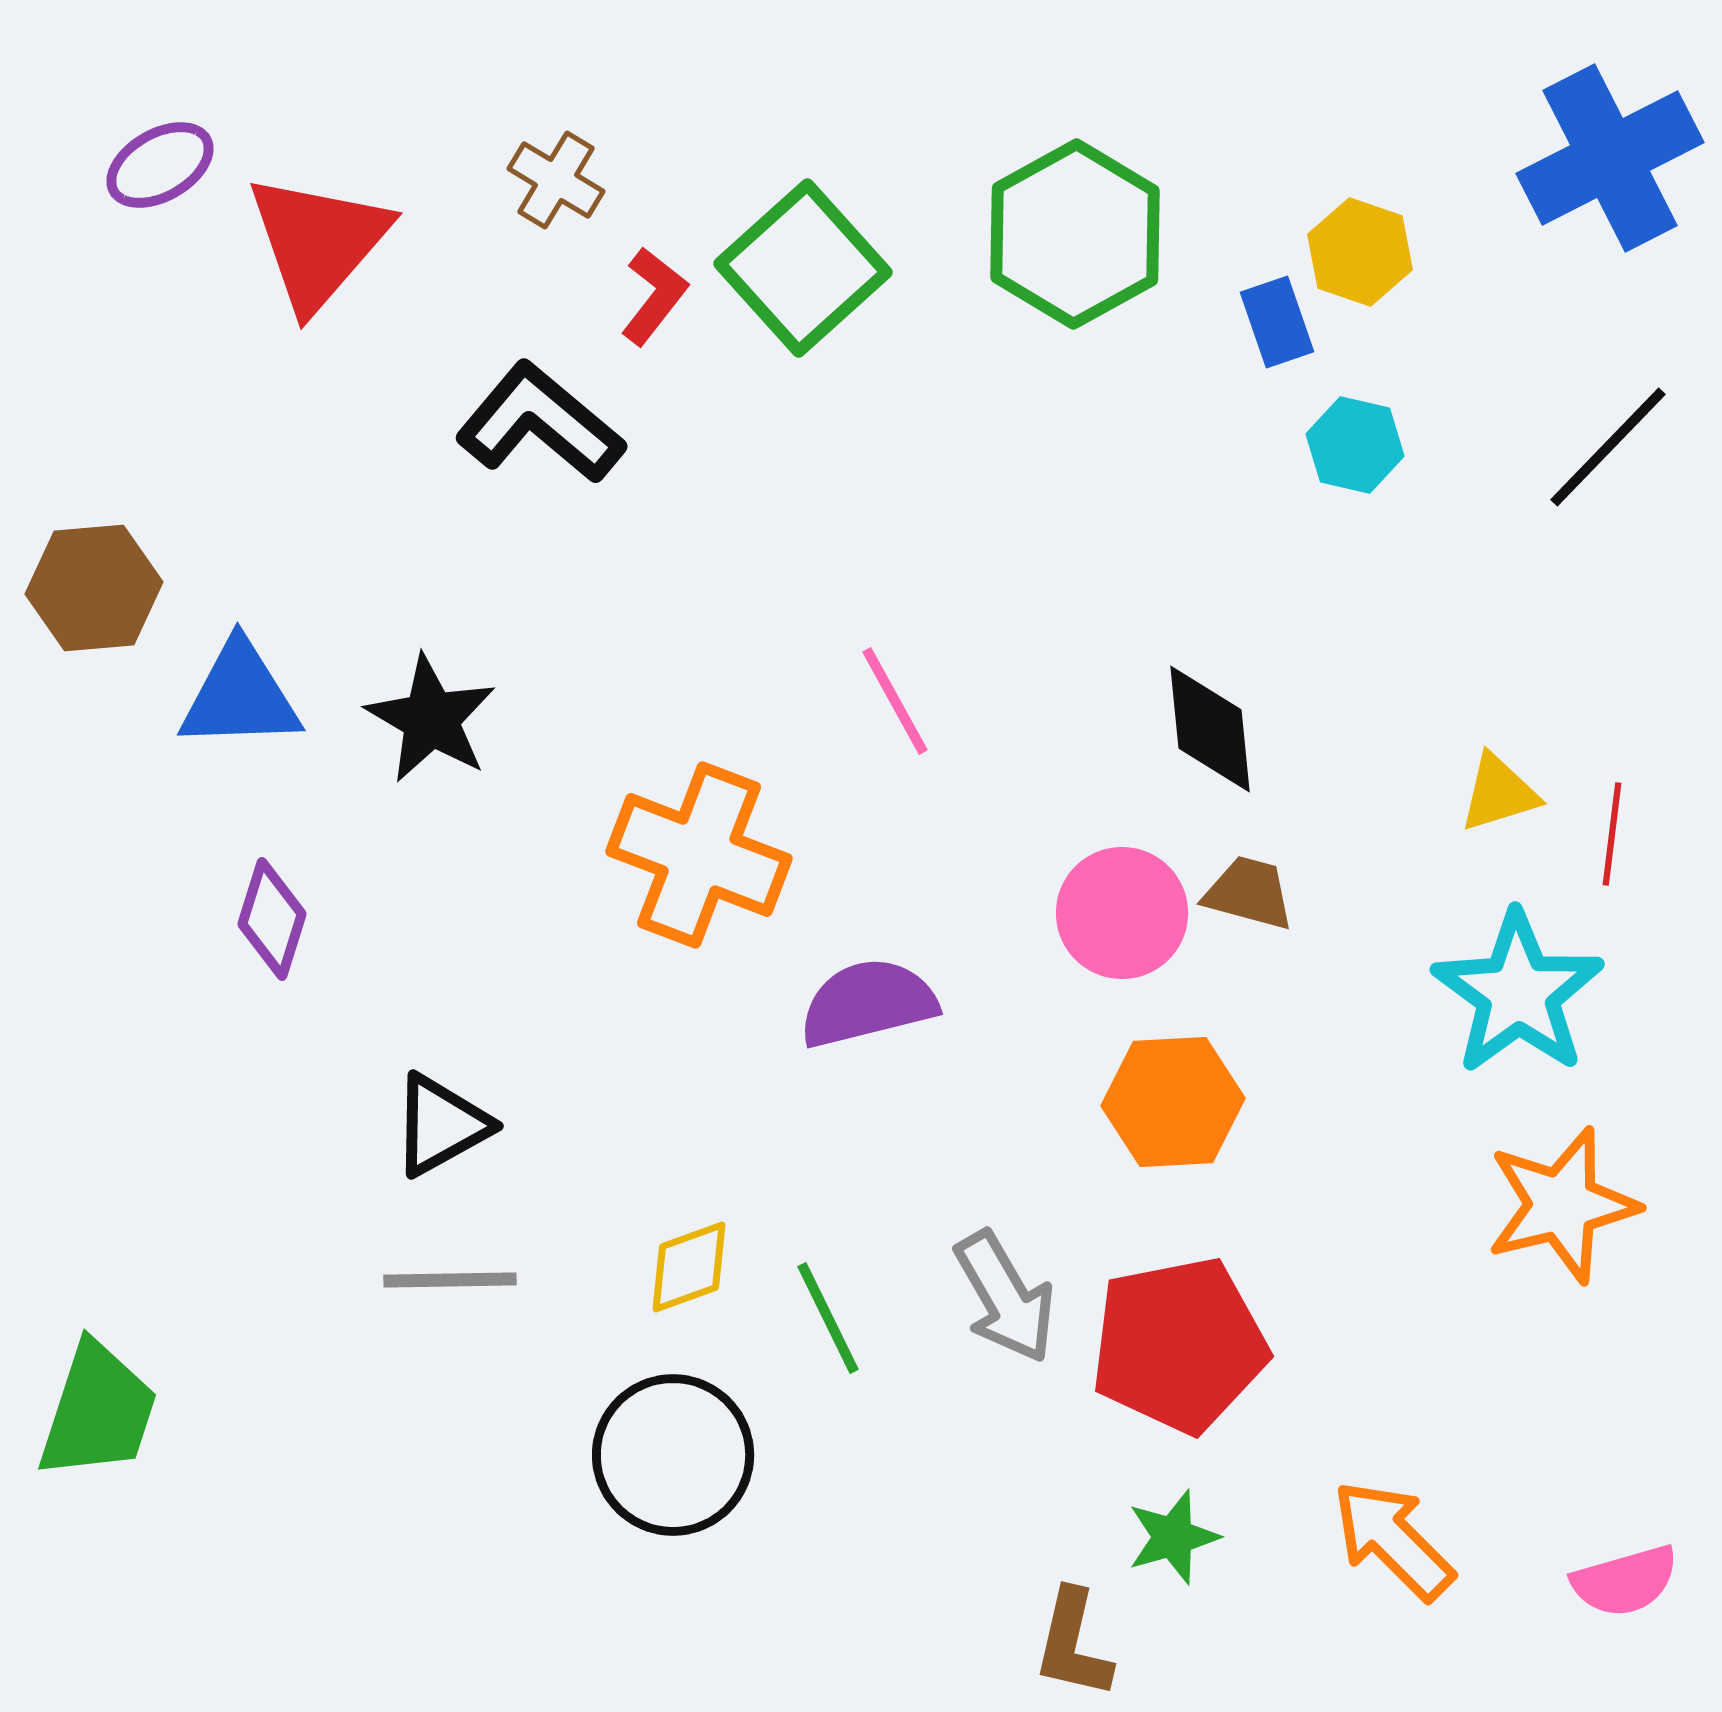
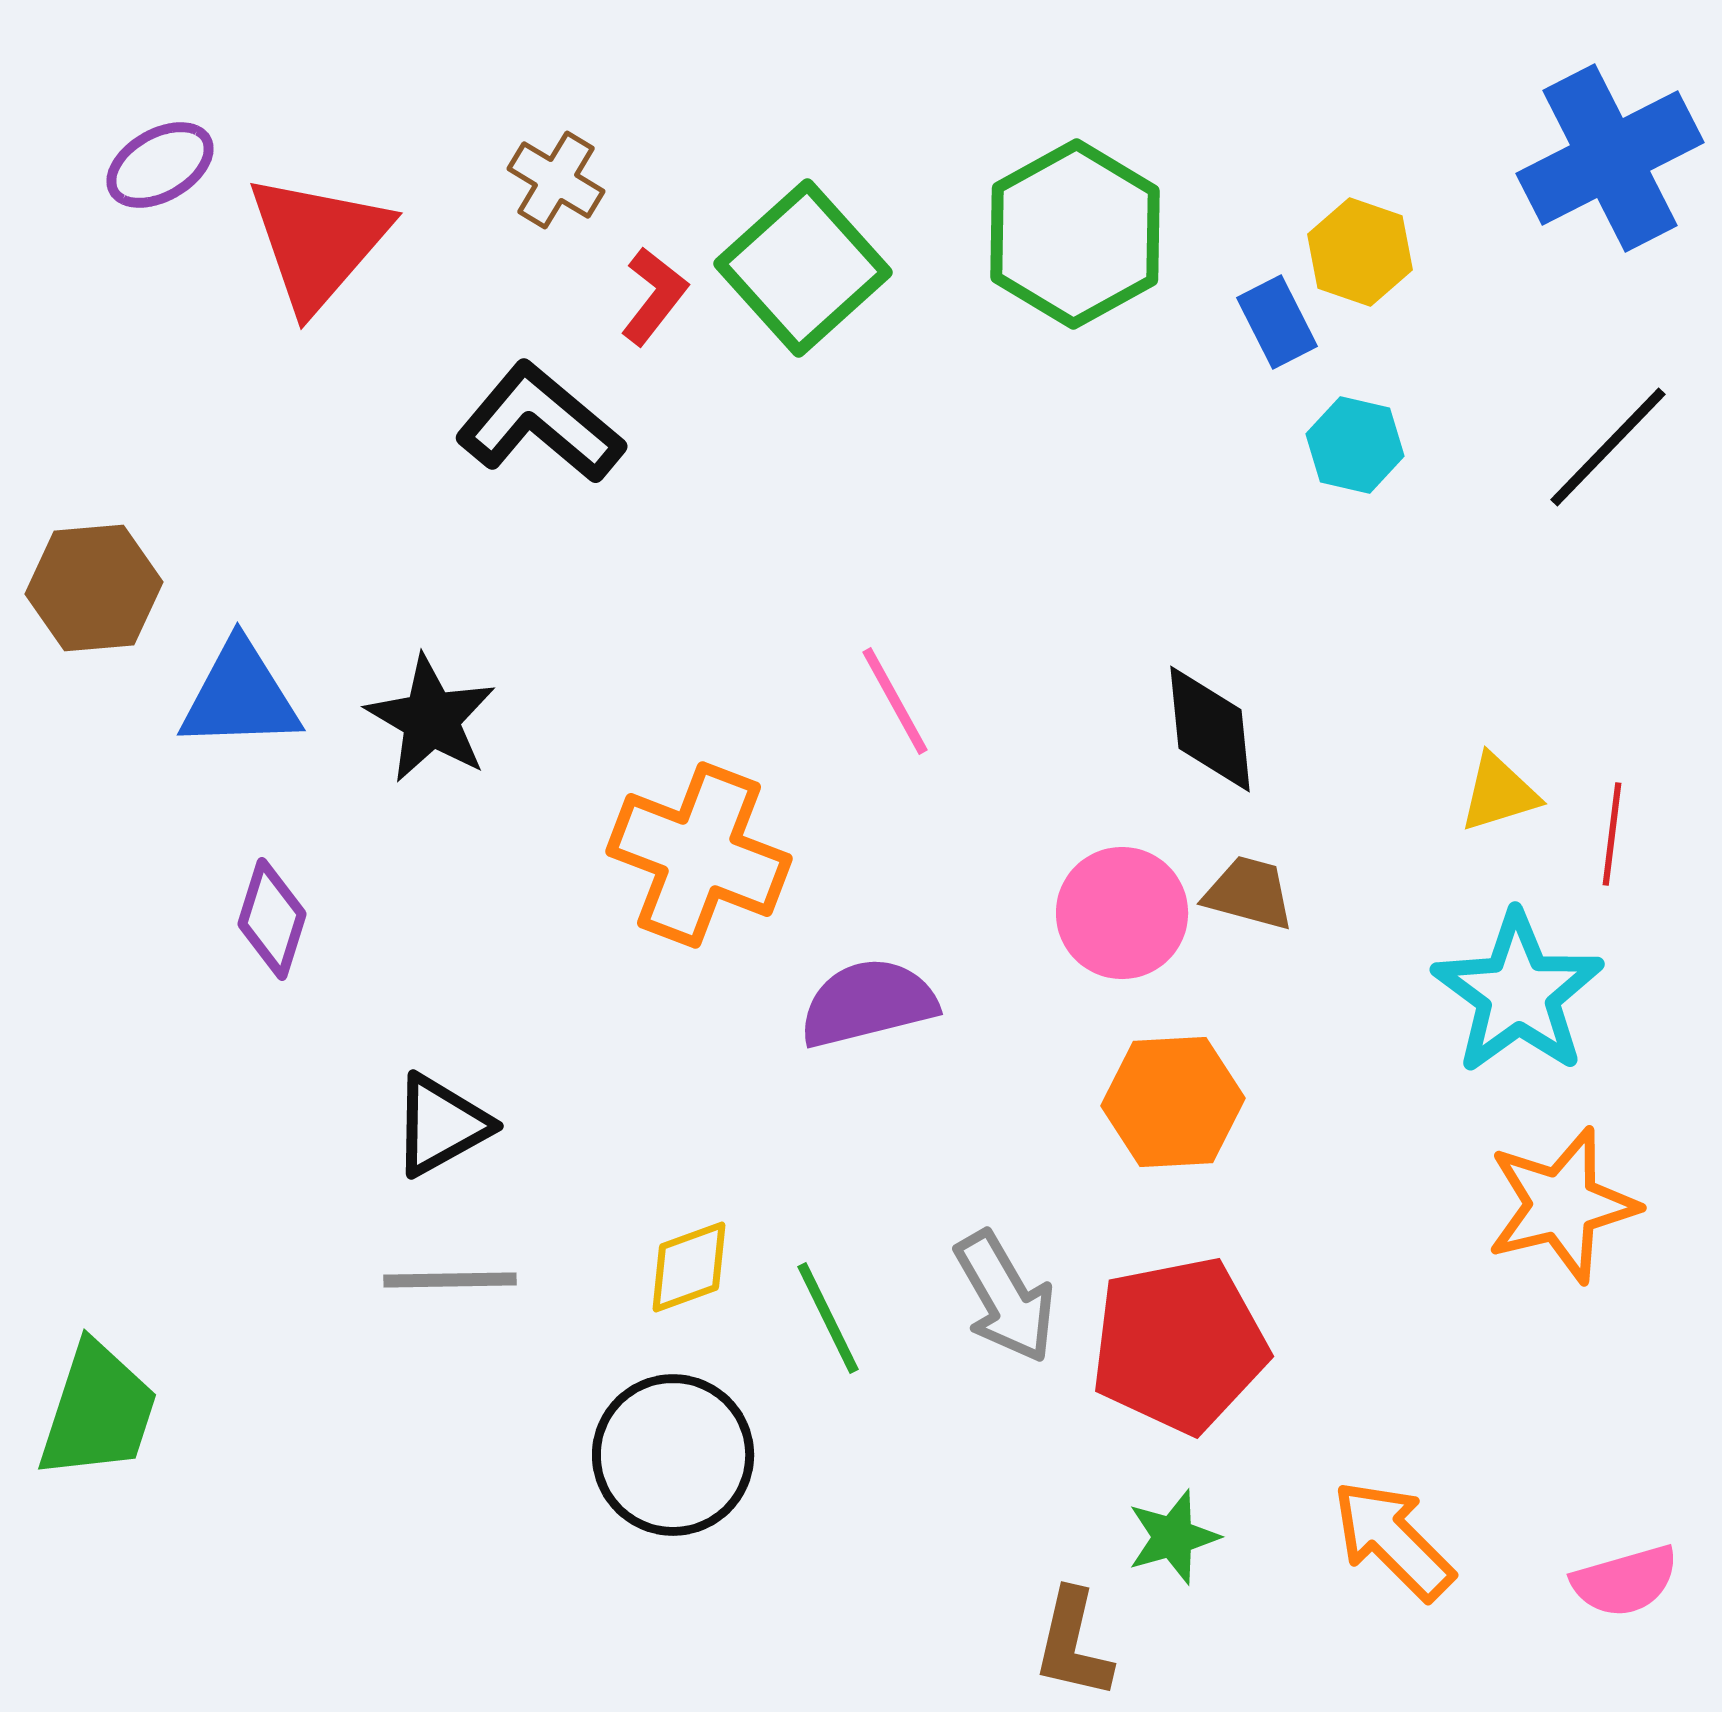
blue rectangle: rotated 8 degrees counterclockwise
